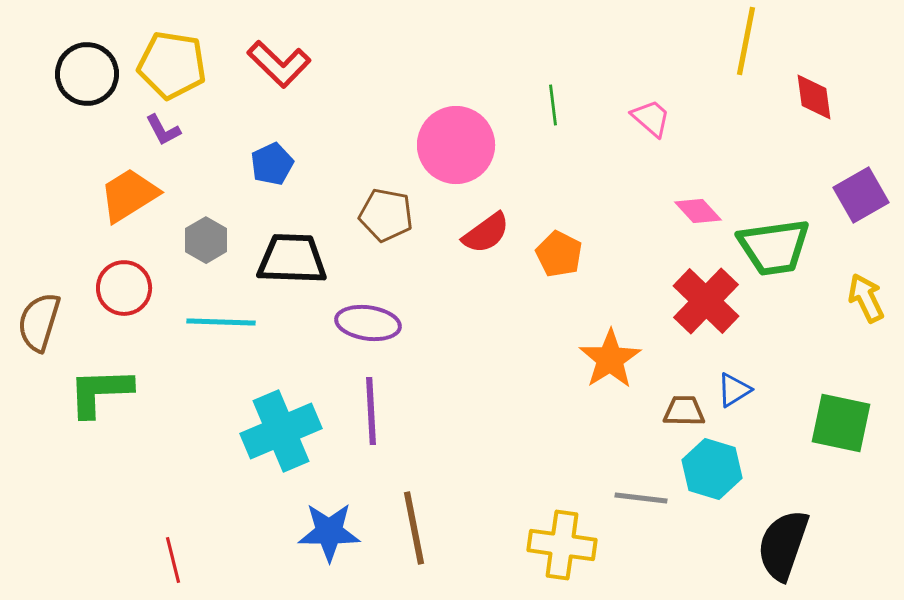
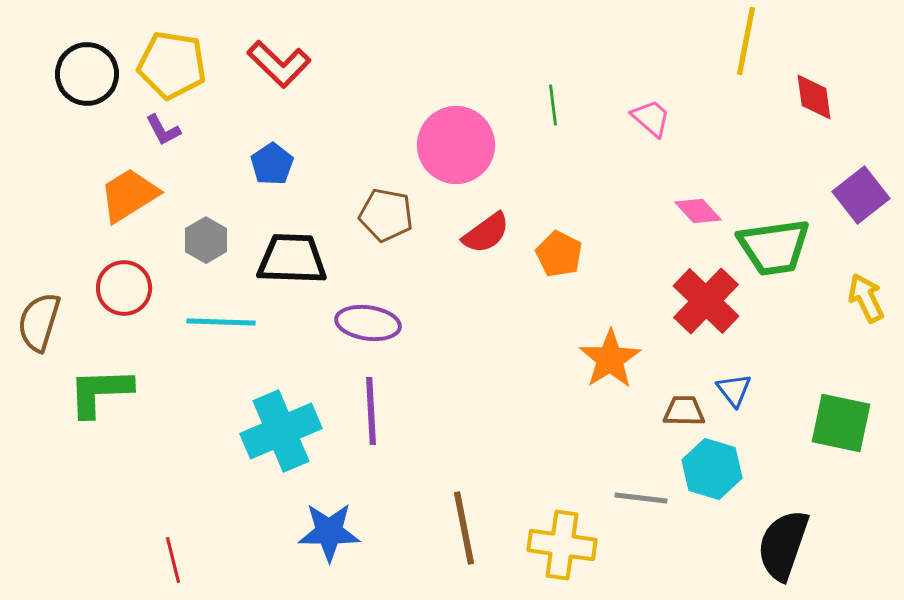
blue pentagon: rotated 9 degrees counterclockwise
purple square: rotated 8 degrees counterclockwise
blue triangle: rotated 36 degrees counterclockwise
brown line: moved 50 px right
